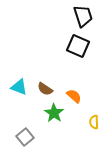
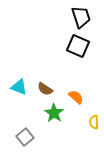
black trapezoid: moved 2 px left, 1 px down
orange semicircle: moved 2 px right, 1 px down
